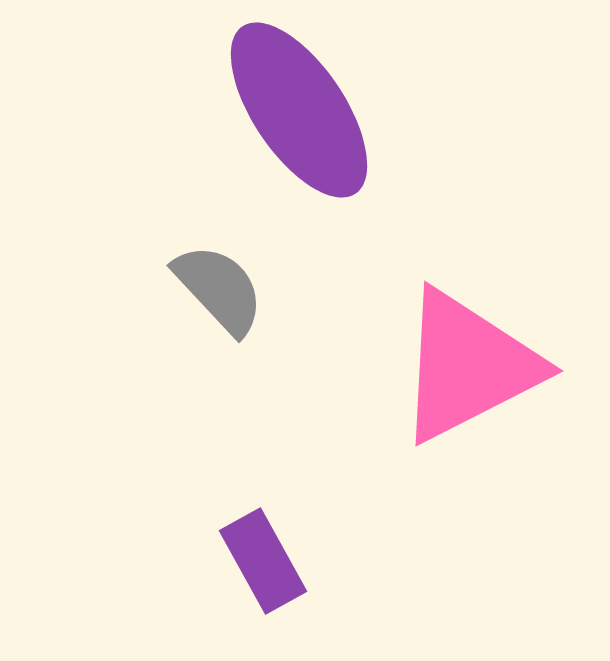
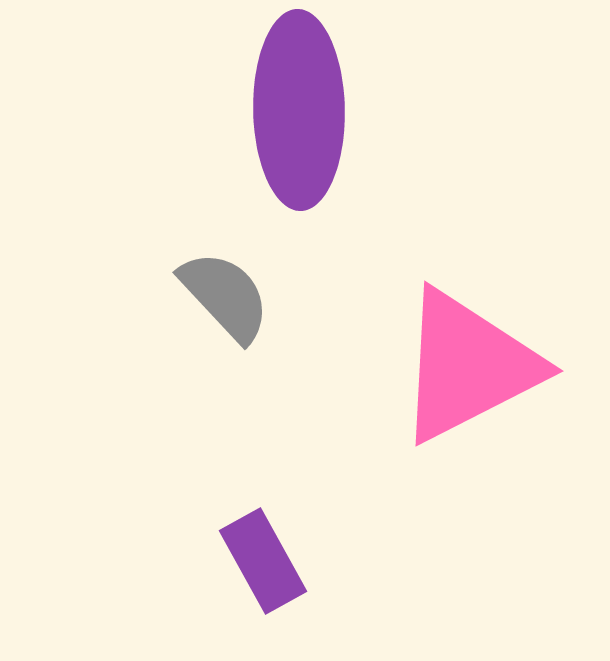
purple ellipse: rotated 33 degrees clockwise
gray semicircle: moved 6 px right, 7 px down
